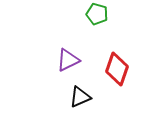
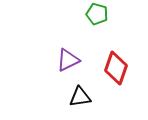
red diamond: moved 1 px left, 1 px up
black triangle: rotated 15 degrees clockwise
